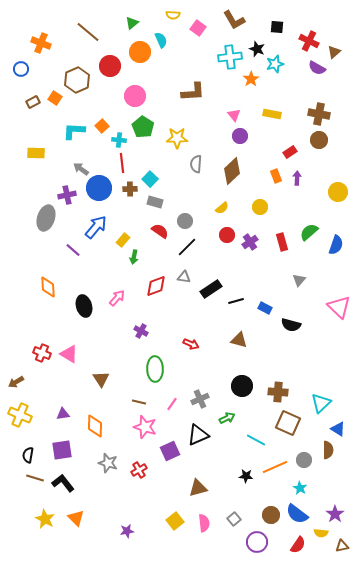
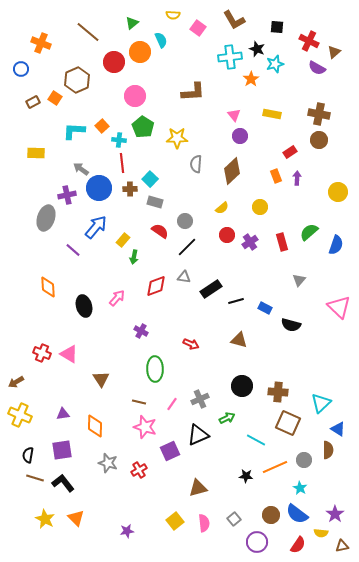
red circle at (110, 66): moved 4 px right, 4 px up
